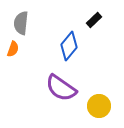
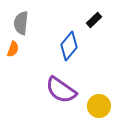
purple semicircle: moved 2 px down
